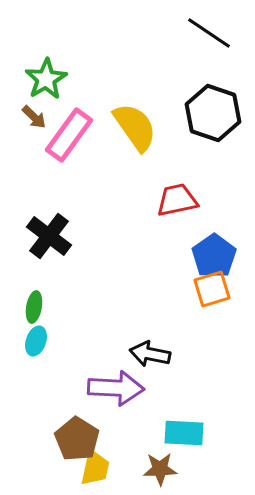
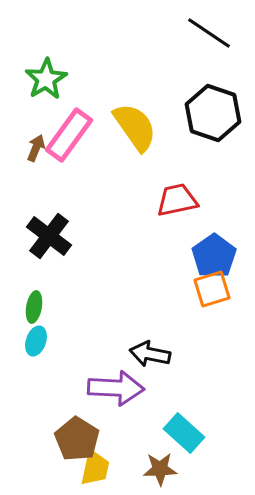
brown arrow: moved 2 px right, 31 px down; rotated 112 degrees counterclockwise
cyan rectangle: rotated 39 degrees clockwise
